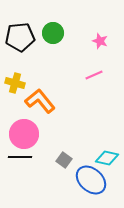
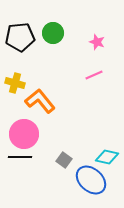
pink star: moved 3 px left, 1 px down
cyan diamond: moved 1 px up
